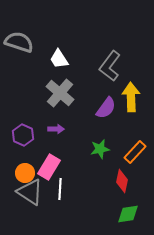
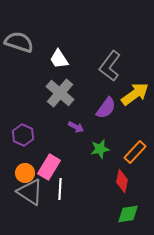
yellow arrow: moved 4 px right, 3 px up; rotated 56 degrees clockwise
purple arrow: moved 20 px right, 2 px up; rotated 28 degrees clockwise
